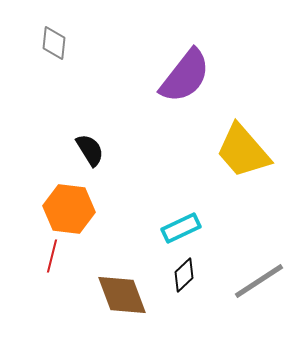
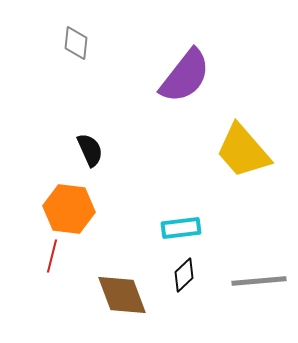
gray diamond: moved 22 px right
black semicircle: rotated 8 degrees clockwise
cyan rectangle: rotated 18 degrees clockwise
gray line: rotated 28 degrees clockwise
